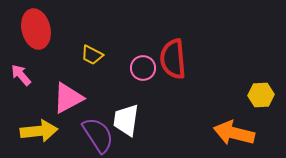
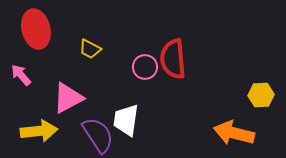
yellow trapezoid: moved 2 px left, 6 px up
pink circle: moved 2 px right, 1 px up
